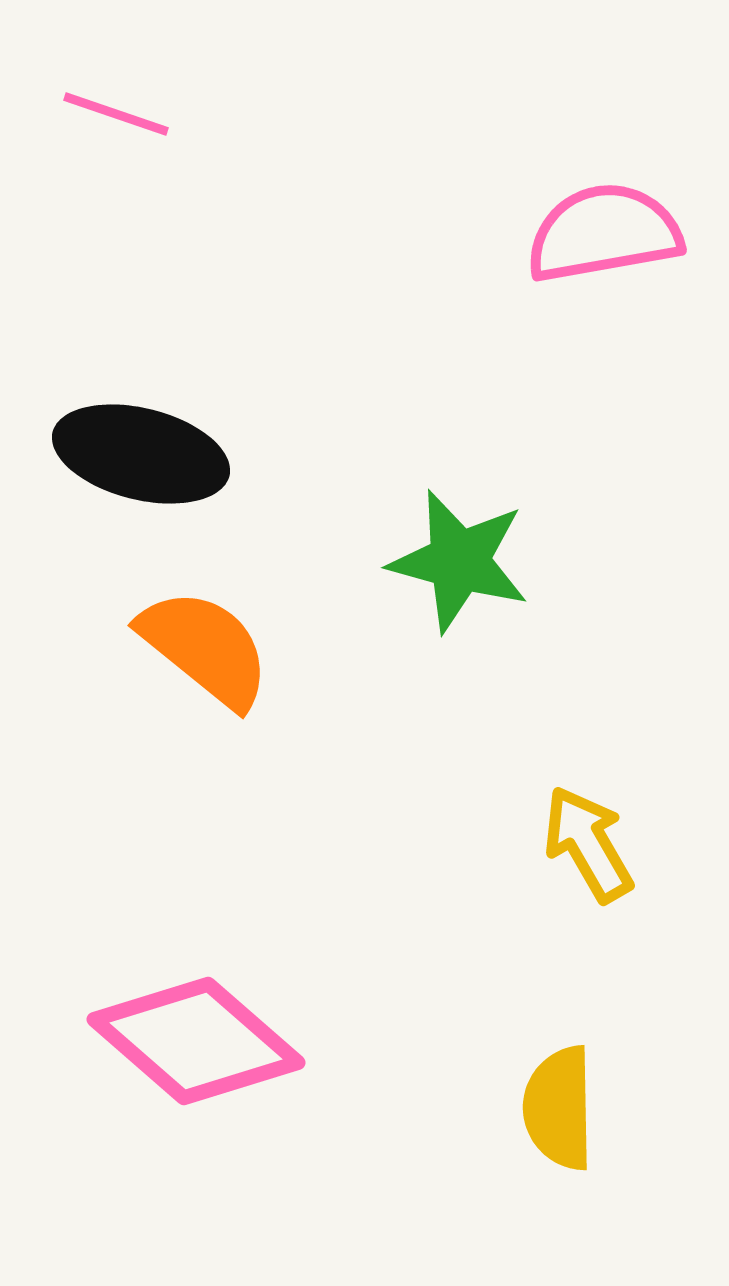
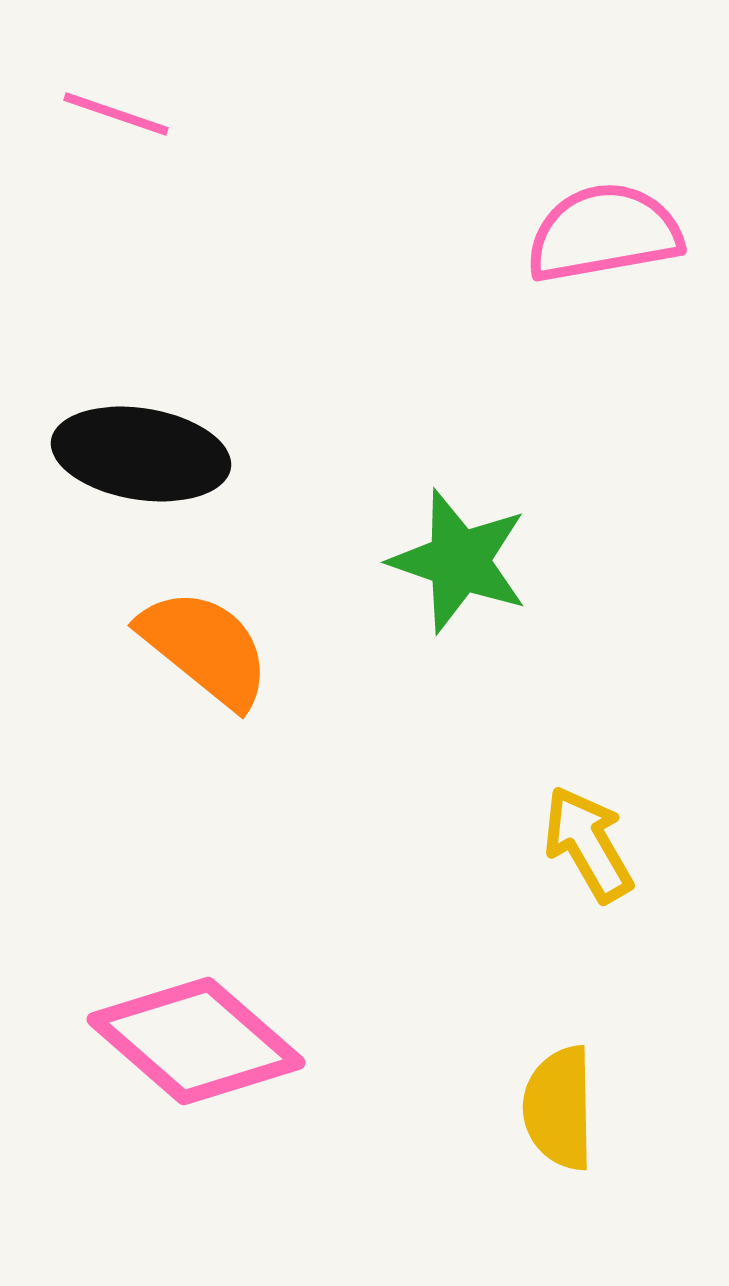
black ellipse: rotated 5 degrees counterclockwise
green star: rotated 4 degrees clockwise
